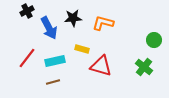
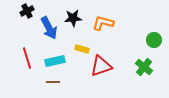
red line: rotated 55 degrees counterclockwise
red triangle: rotated 35 degrees counterclockwise
brown line: rotated 16 degrees clockwise
